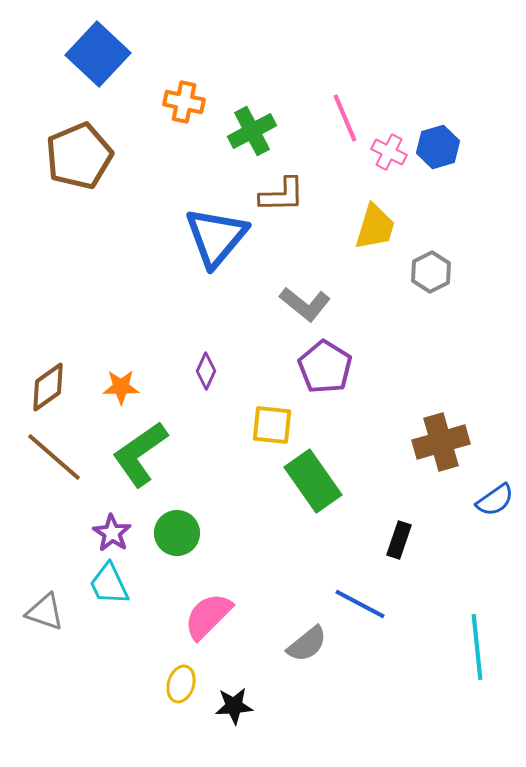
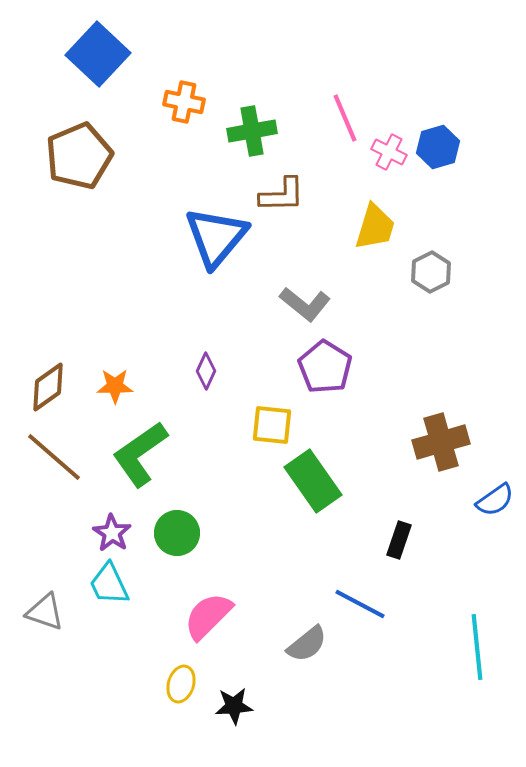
green cross: rotated 18 degrees clockwise
orange star: moved 6 px left, 1 px up
